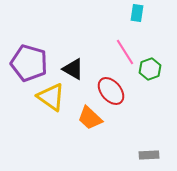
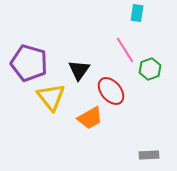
pink line: moved 2 px up
black triangle: moved 6 px right, 1 px down; rotated 35 degrees clockwise
yellow triangle: rotated 16 degrees clockwise
orange trapezoid: rotated 72 degrees counterclockwise
